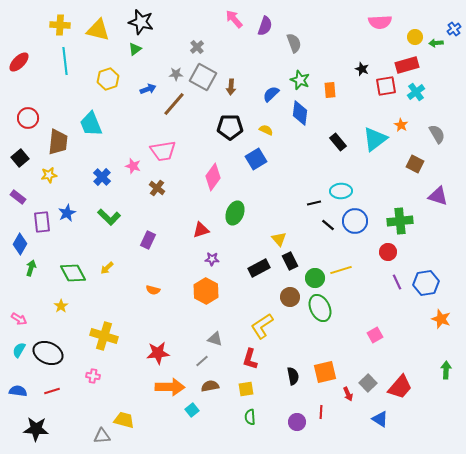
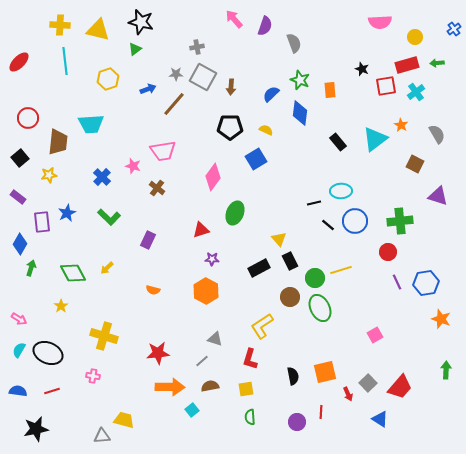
green arrow at (436, 43): moved 1 px right, 20 px down
gray cross at (197, 47): rotated 32 degrees clockwise
cyan trapezoid at (91, 124): rotated 72 degrees counterclockwise
black star at (36, 429): rotated 15 degrees counterclockwise
